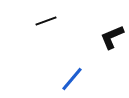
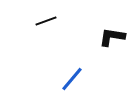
black L-shape: rotated 32 degrees clockwise
